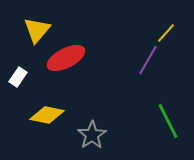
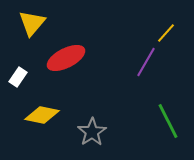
yellow triangle: moved 5 px left, 7 px up
purple line: moved 2 px left, 2 px down
yellow diamond: moved 5 px left
gray star: moved 3 px up
